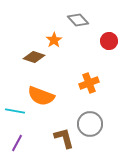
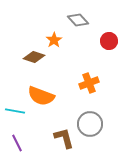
purple line: rotated 54 degrees counterclockwise
